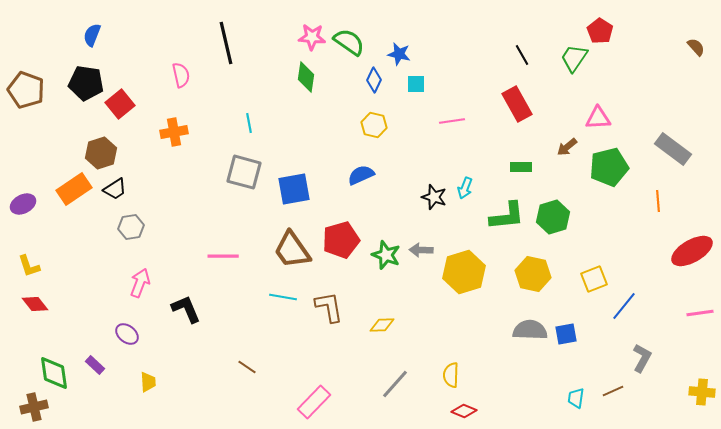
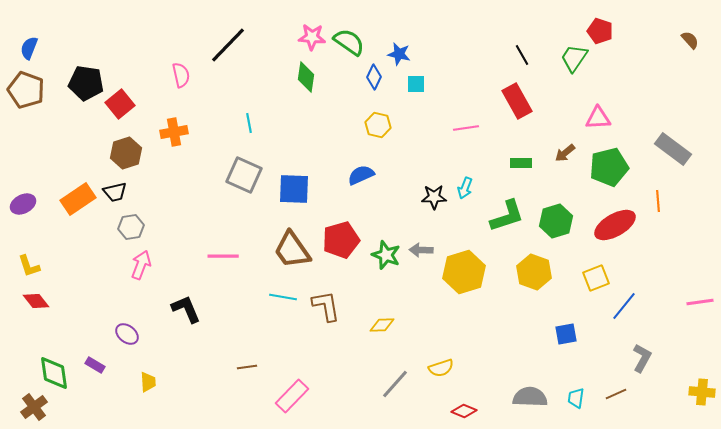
red pentagon at (600, 31): rotated 15 degrees counterclockwise
blue semicircle at (92, 35): moved 63 px left, 13 px down
black line at (226, 43): moved 2 px right, 2 px down; rotated 57 degrees clockwise
brown semicircle at (696, 47): moved 6 px left, 7 px up
blue diamond at (374, 80): moved 3 px up
red rectangle at (517, 104): moved 3 px up
pink line at (452, 121): moved 14 px right, 7 px down
yellow hexagon at (374, 125): moved 4 px right
brown arrow at (567, 147): moved 2 px left, 6 px down
brown hexagon at (101, 153): moved 25 px right
green rectangle at (521, 167): moved 4 px up
gray square at (244, 172): moved 3 px down; rotated 9 degrees clockwise
orange rectangle at (74, 189): moved 4 px right, 10 px down
black trapezoid at (115, 189): moved 3 px down; rotated 20 degrees clockwise
blue square at (294, 189): rotated 12 degrees clockwise
black star at (434, 197): rotated 20 degrees counterclockwise
green L-shape at (507, 216): rotated 12 degrees counterclockwise
green hexagon at (553, 217): moved 3 px right, 4 px down
red ellipse at (692, 251): moved 77 px left, 26 px up
yellow hexagon at (533, 274): moved 1 px right, 2 px up; rotated 8 degrees clockwise
yellow square at (594, 279): moved 2 px right, 1 px up
pink arrow at (140, 283): moved 1 px right, 18 px up
red diamond at (35, 304): moved 1 px right, 3 px up
brown L-shape at (329, 307): moved 3 px left, 1 px up
pink line at (700, 313): moved 11 px up
gray semicircle at (530, 330): moved 67 px down
purple rectangle at (95, 365): rotated 12 degrees counterclockwise
brown line at (247, 367): rotated 42 degrees counterclockwise
yellow semicircle at (451, 375): moved 10 px left, 7 px up; rotated 110 degrees counterclockwise
brown line at (613, 391): moved 3 px right, 3 px down
pink rectangle at (314, 402): moved 22 px left, 6 px up
brown cross at (34, 407): rotated 24 degrees counterclockwise
